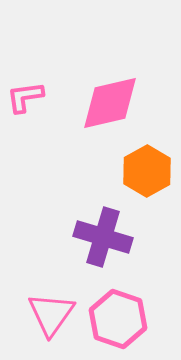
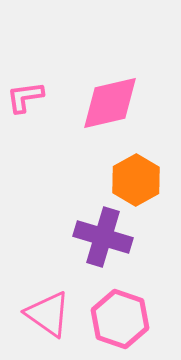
orange hexagon: moved 11 px left, 9 px down
pink triangle: moved 3 px left; rotated 30 degrees counterclockwise
pink hexagon: moved 2 px right
